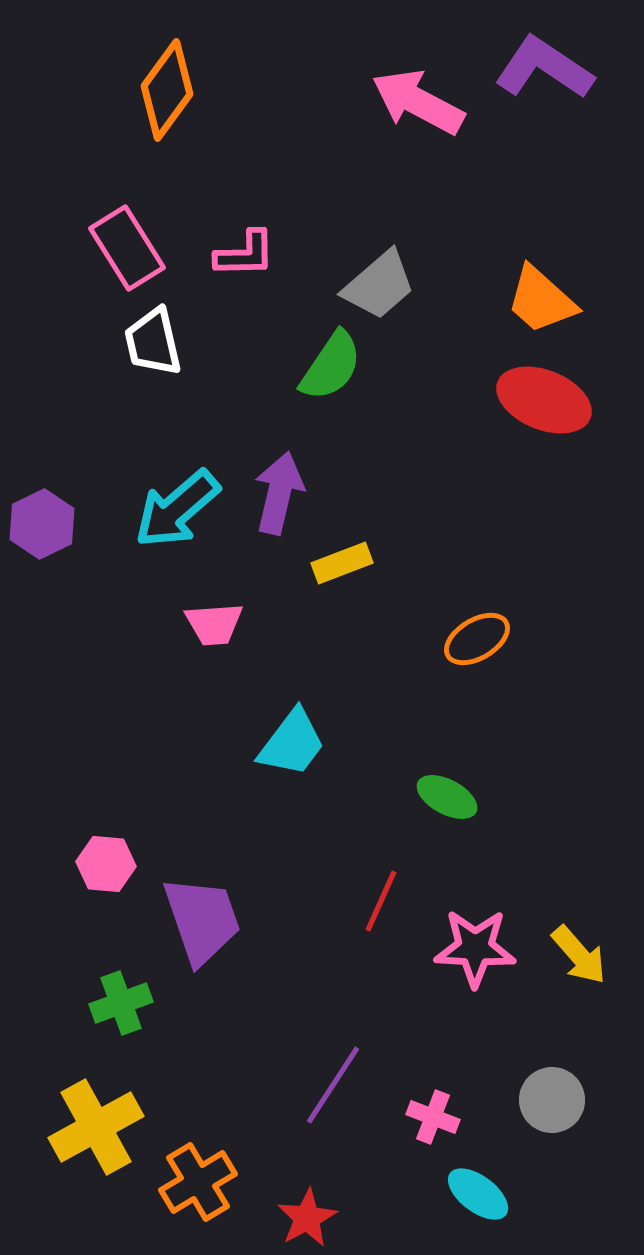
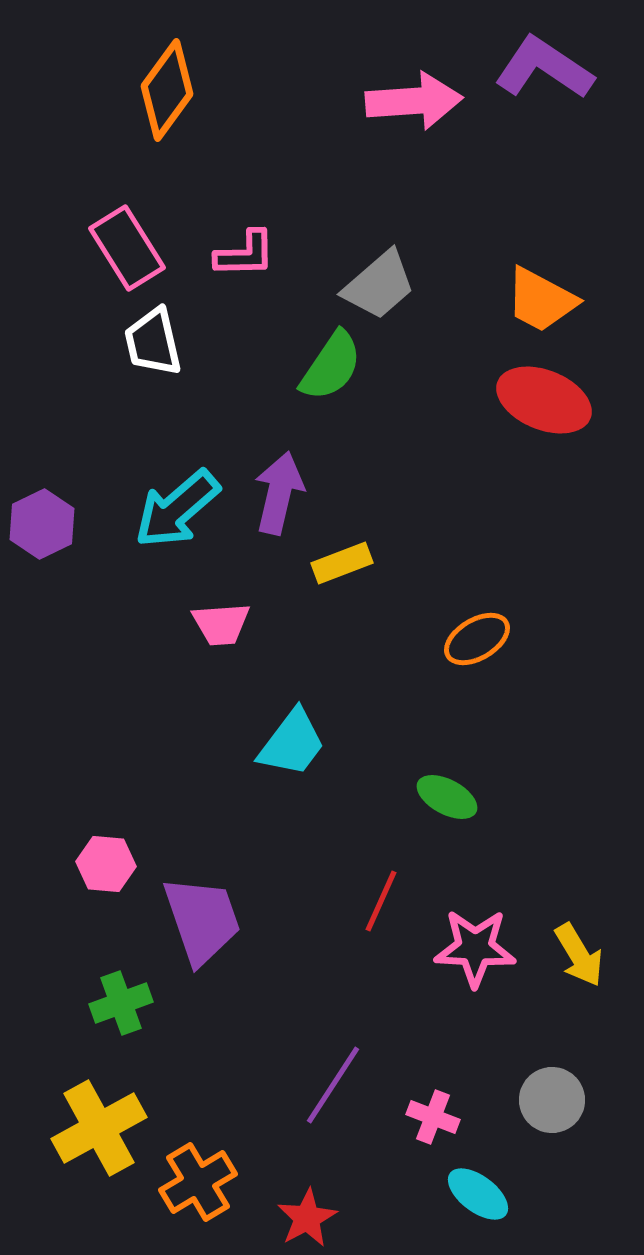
pink arrow: moved 4 px left, 1 px up; rotated 148 degrees clockwise
orange trapezoid: rotated 14 degrees counterclockwise
pink trapezoid: moved 7 px right
yellow arrow: rotated 10 degrees clockwise
yellow cross: moved 3 px right, 1 px down
